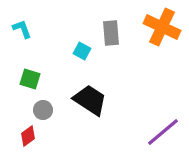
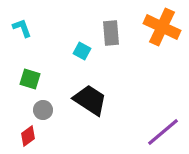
cyan L-shape: moved 1 px up
